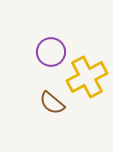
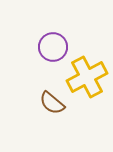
purple circle: moved 2 px right, 5 px up
